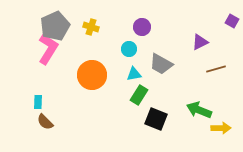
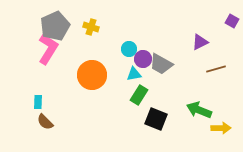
purple circle: moved 1 px right, 32 px down
